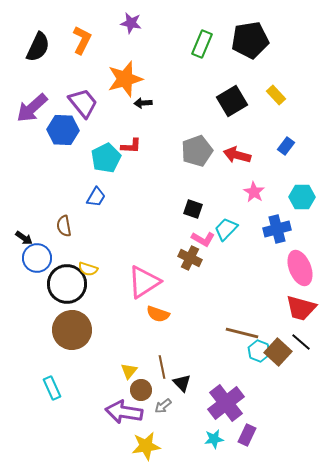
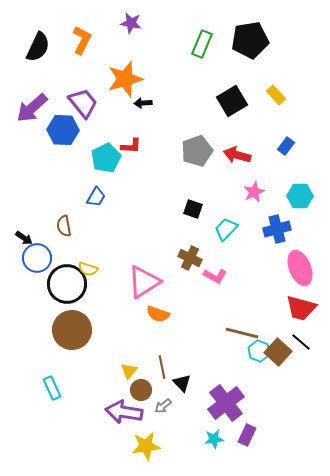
pink star at (254, 192): rotated 15 degrees clockwise
cyan hexagon at (302, 197): moved 2 px left, 1 px up
pink L-shape at (203, 239): moved 12 px right, 37 px down
